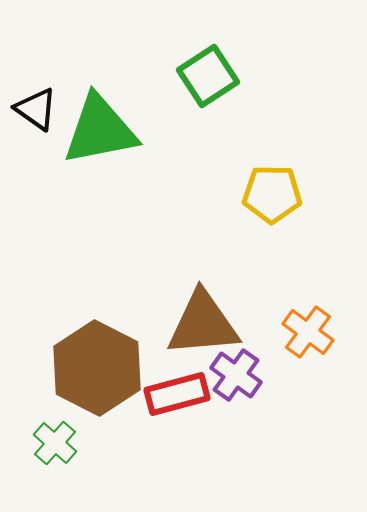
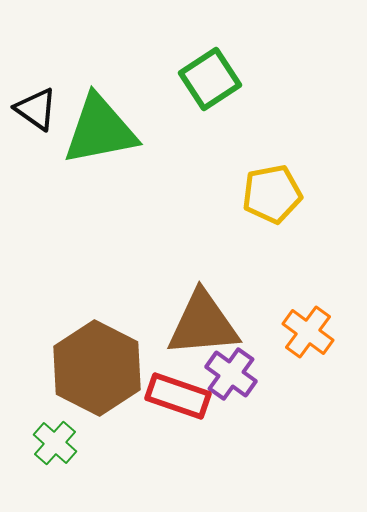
green square: moved 2 px right, 3 px down
yellow pentagon: rotated 12 degrees counterclockwise
purple cross: moved 5 px left, 1 px up
red rectangle: moved 1 px right, 2 px down; rotated 34 degrees clockwise
